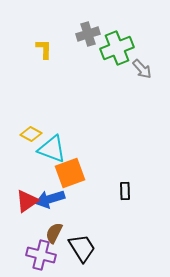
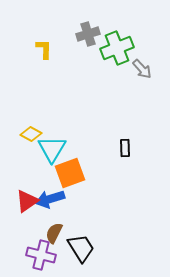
cyan triangle: rotated 40 degrees clockwise
black rectangle: moved 43 px up
black trapezoid: moved 1 px left
